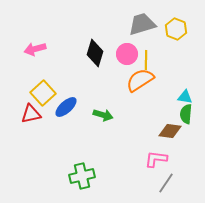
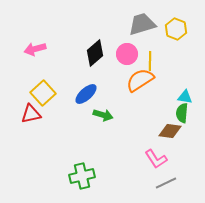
black diamond: rotated 32 degrees clockwise
yellow line: moved 4 px right, 1 px down
blue ellipse: moved 20 px right, 13 px up
green semicircle: moved 4 px left, 1 px up
pink L-shape: rotated 130 degrees counterclockwise
gray line: rotated 30 degrees clockwise
